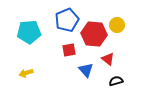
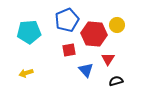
red triangle: rotated 24 degrees clockwise
